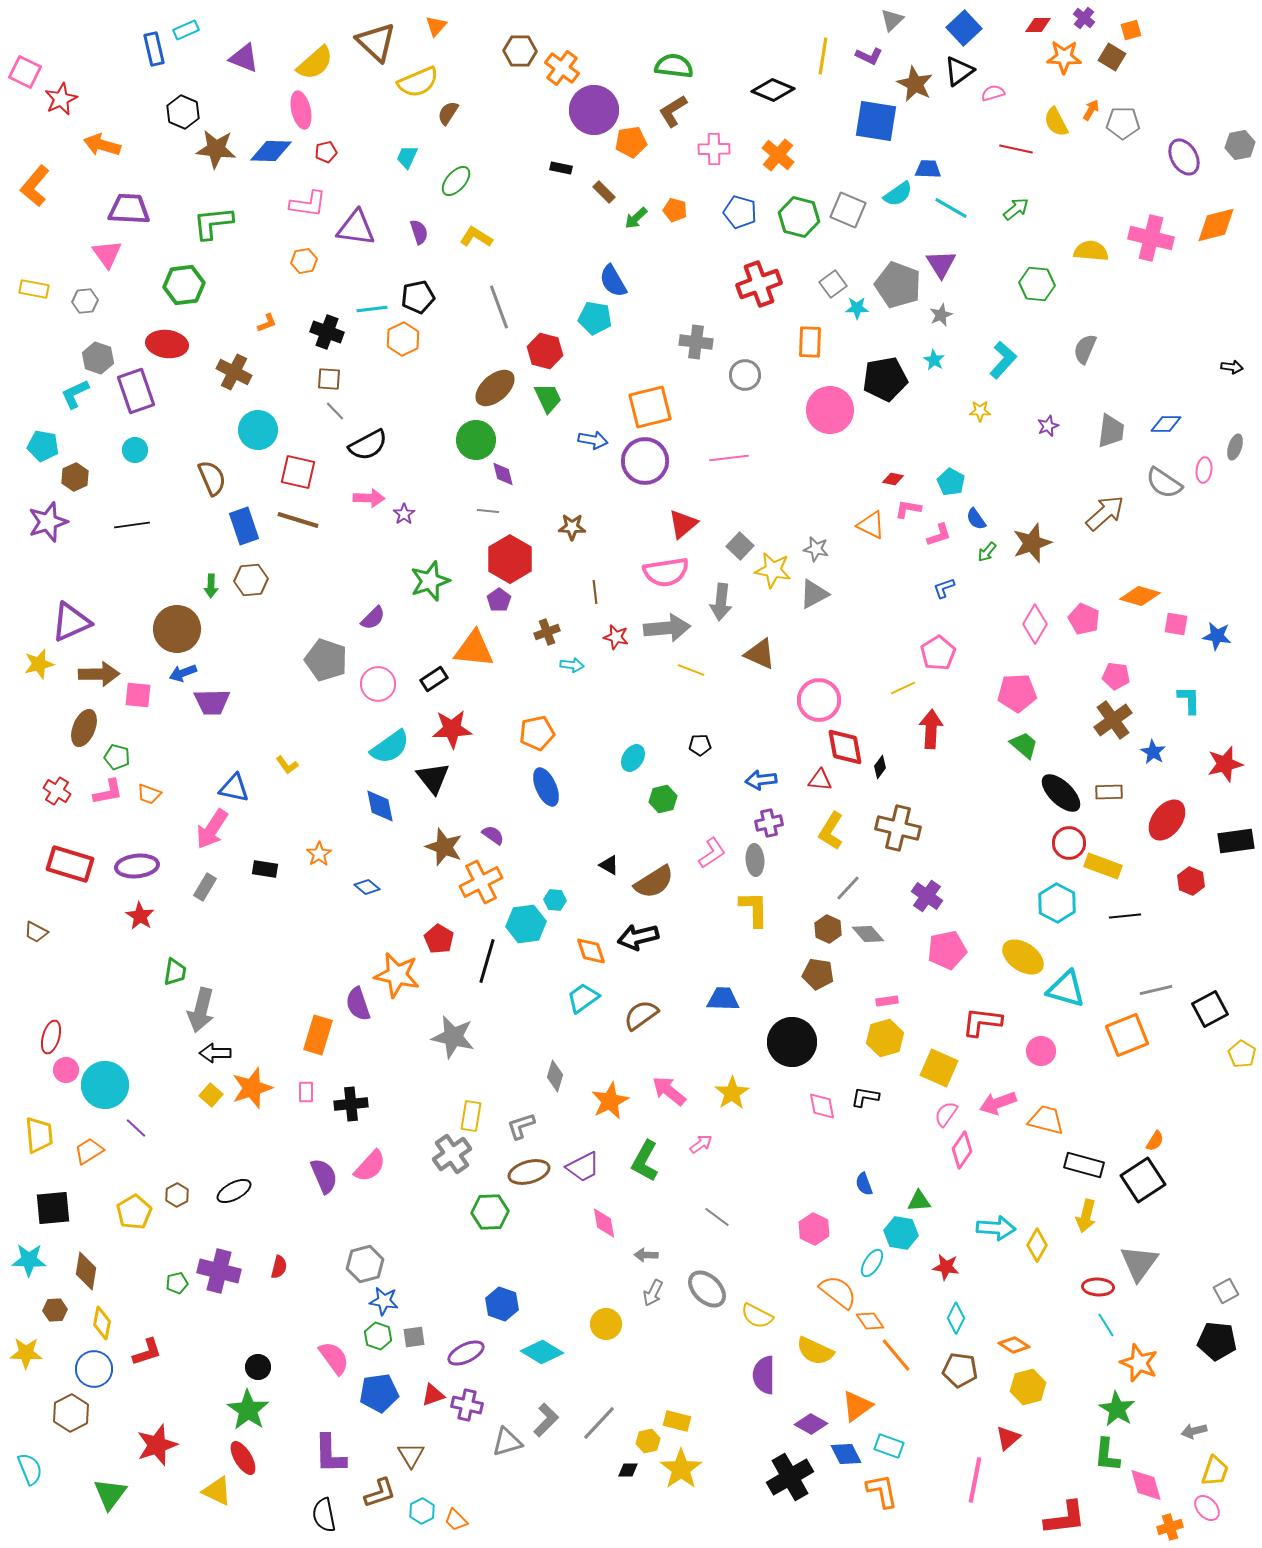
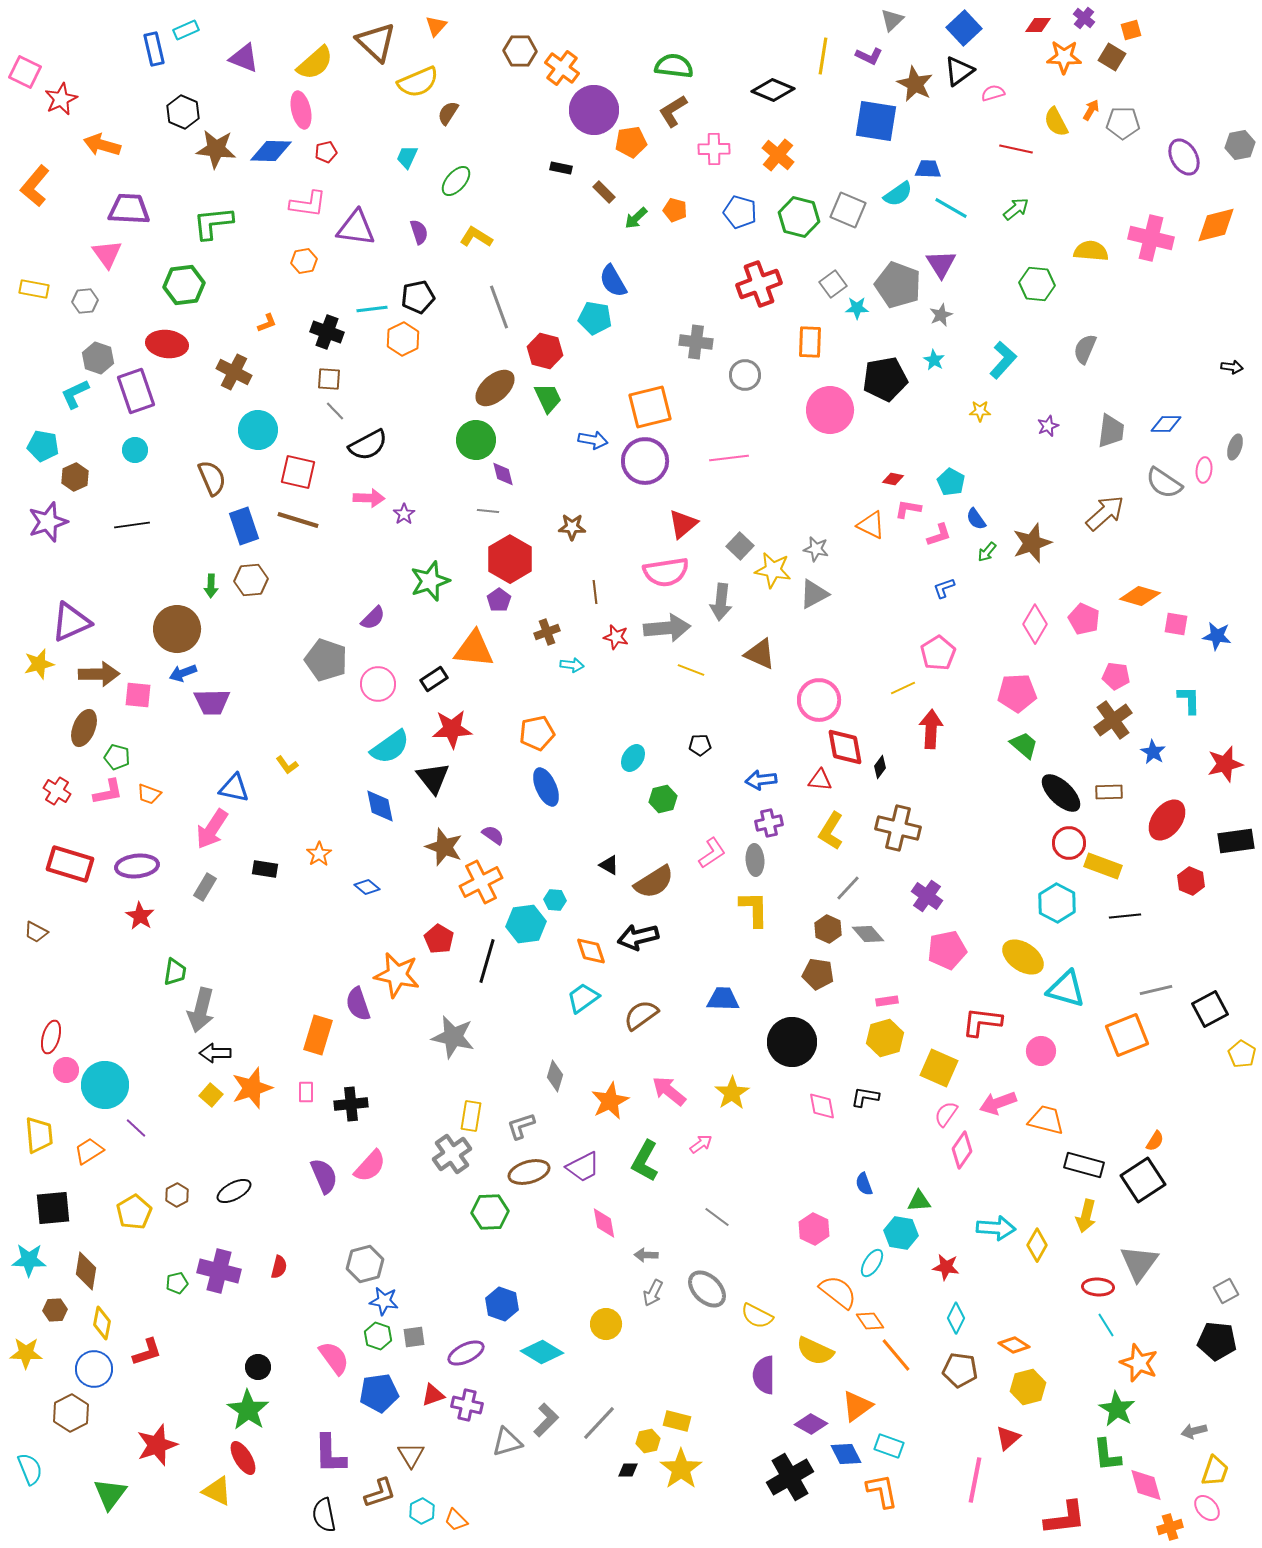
green L-shape at (1107, 1455): rotated 12 degrees counterclockwise
